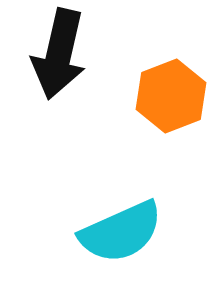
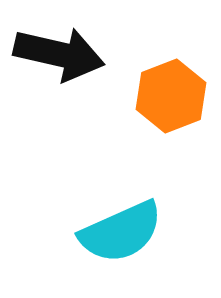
black arrow: rotated 90 degrees counterclockwise
